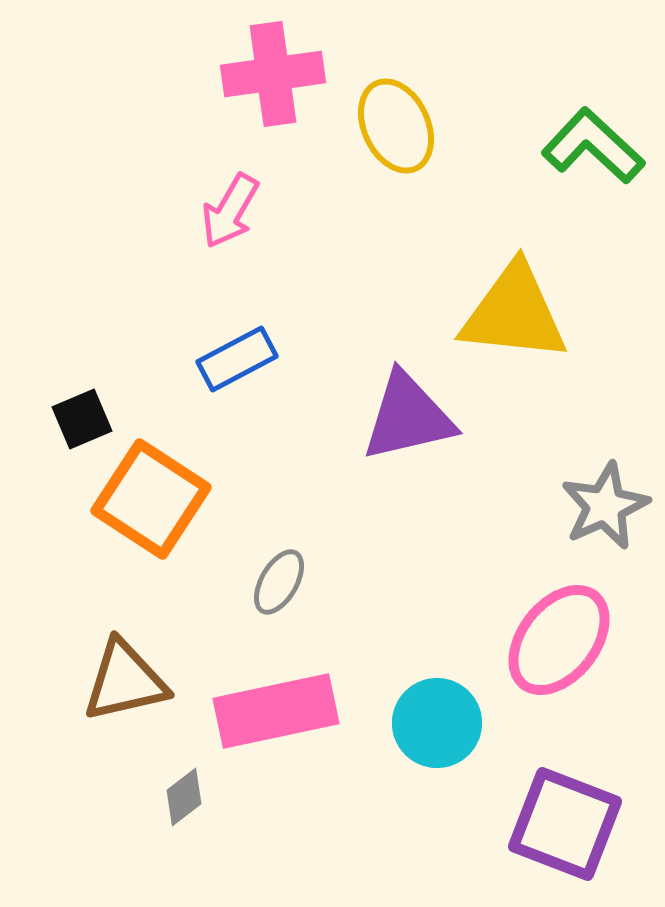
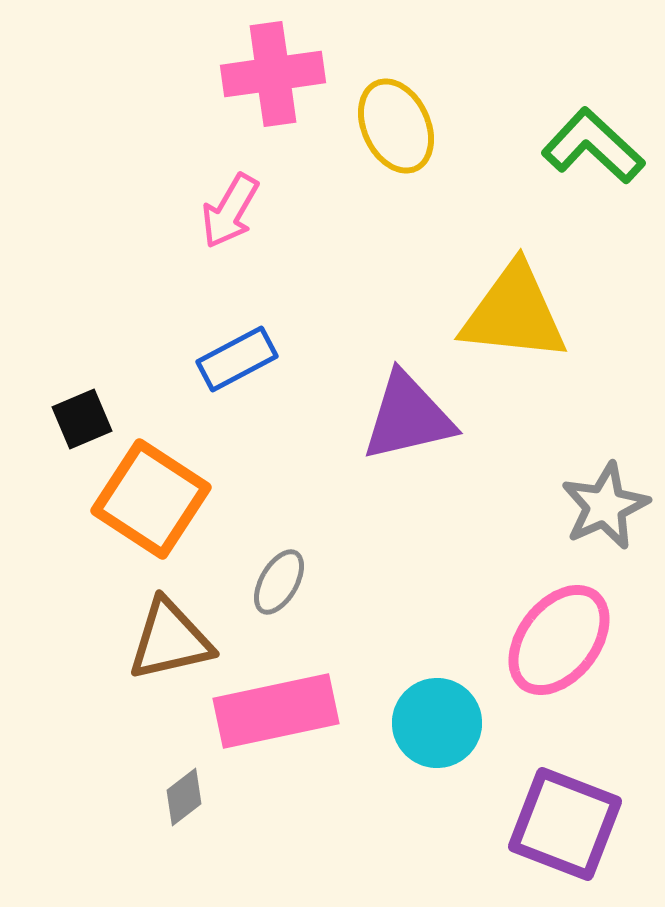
brown triangle: moved 45 px right, 41 px up
